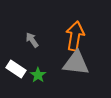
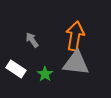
green star: moved 7 px right, 1 px up
